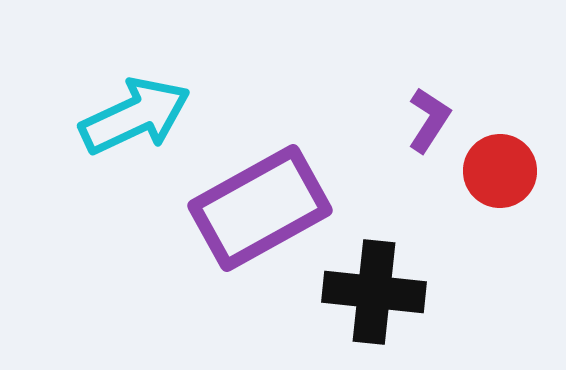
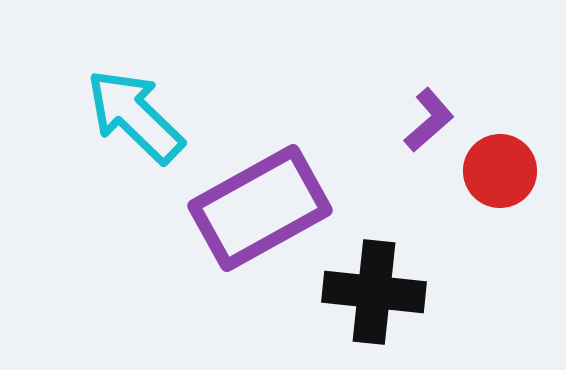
cyan arrow: rotated 111 degrees counterclockwise
purple L-shape: rotated 16 degrees clockwise
